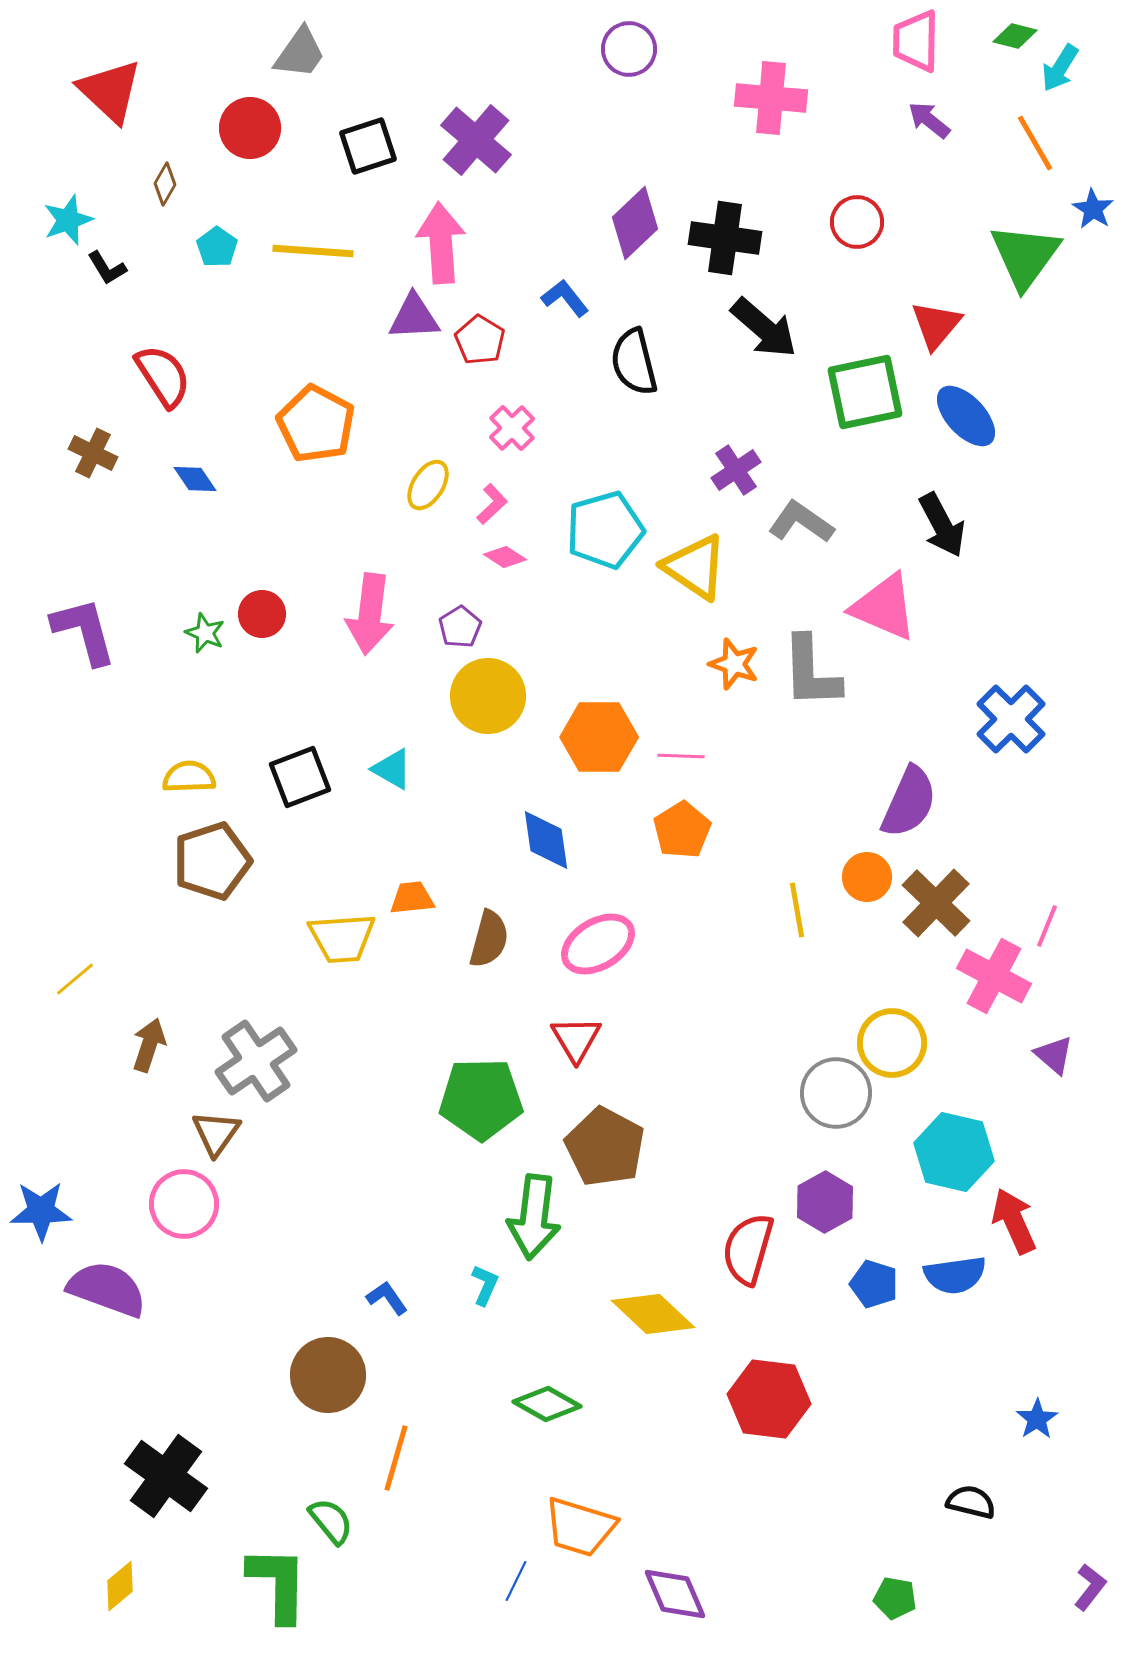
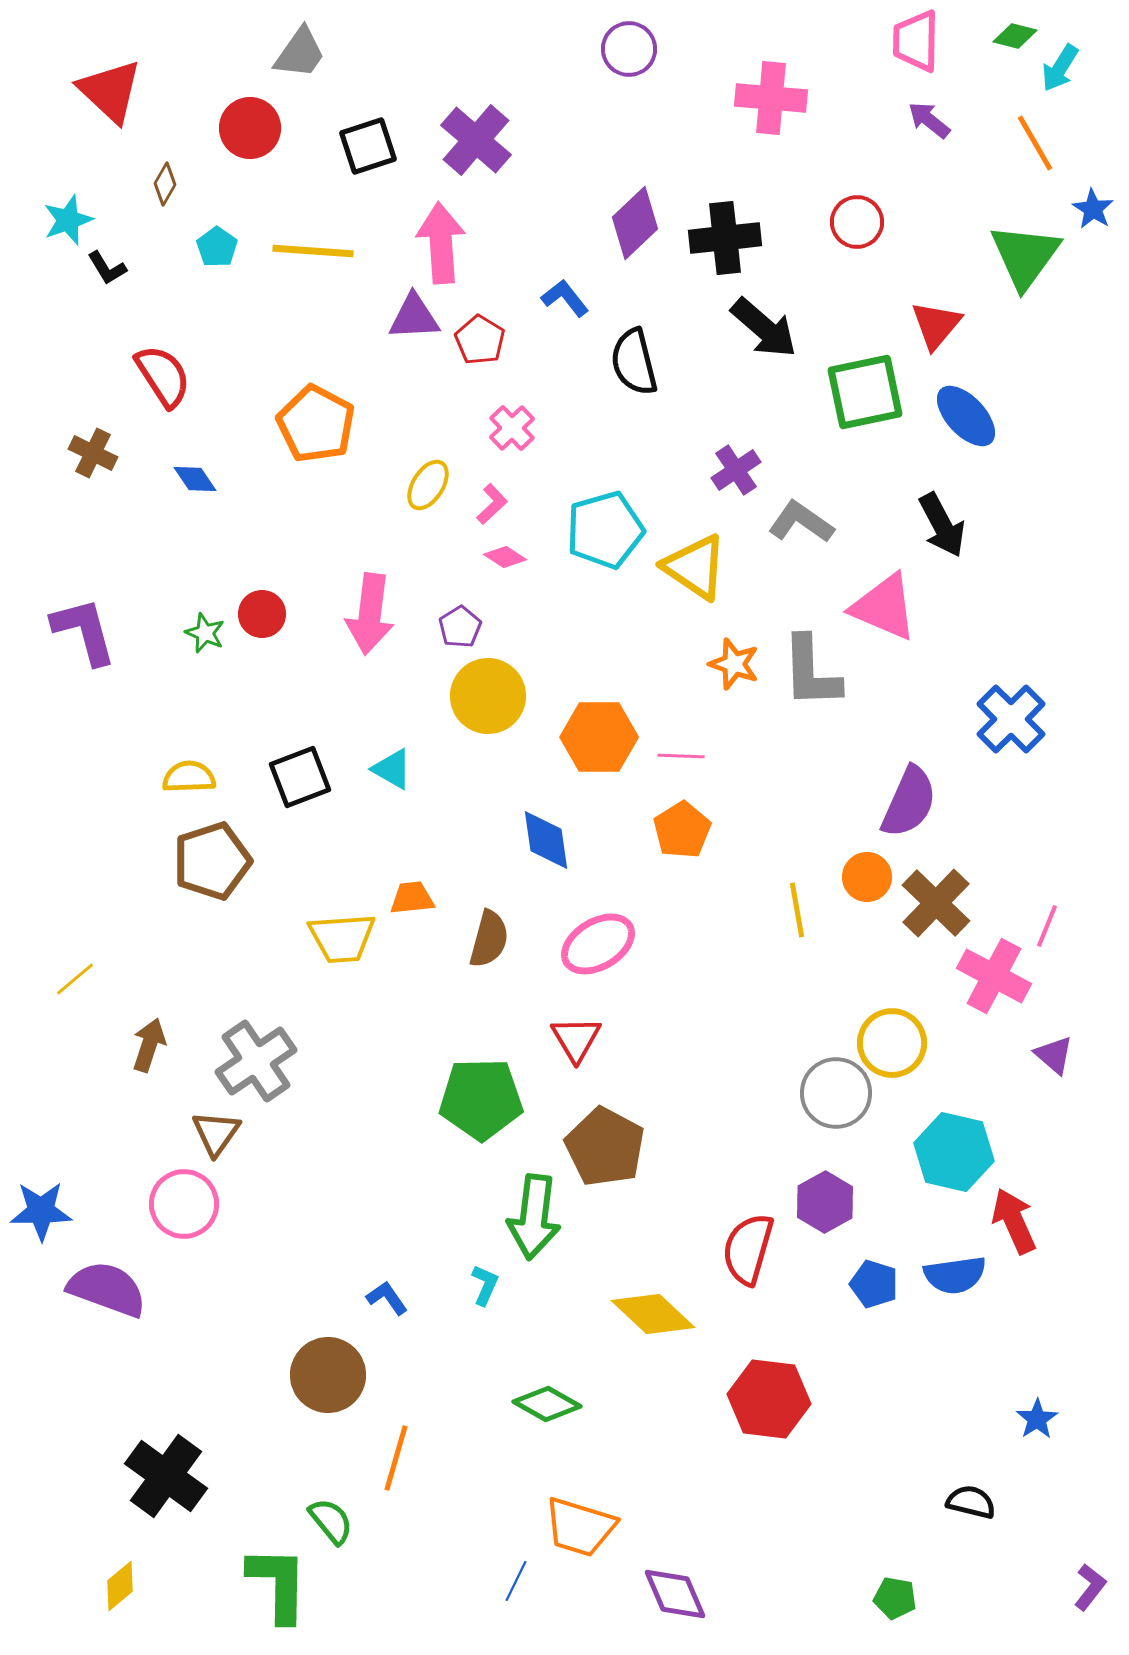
black cross at (725, 238): rotated 14 degrees counterclockwise
